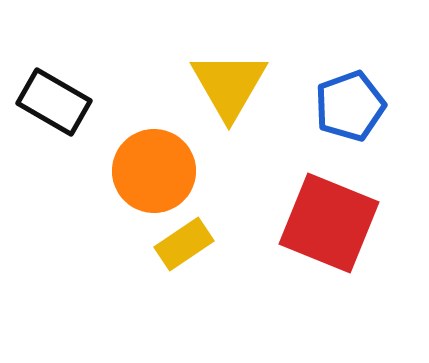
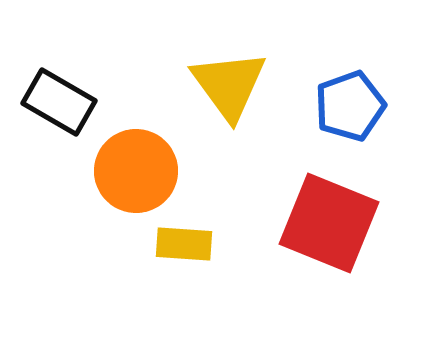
yellow triangle: rotated 6 degrees counterclockwise
black rectangle: moved 5 px right
orange circle: moved 18 px left
yellow rectangle: rotated 38 degrees clockwise
